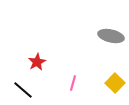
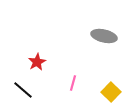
gray ellipse: moved 7 px left
yellow square: moved 4 px left, 9 px down
